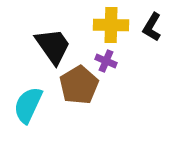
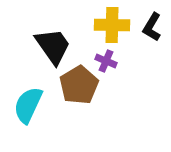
yellow cross: moved 1 px right
